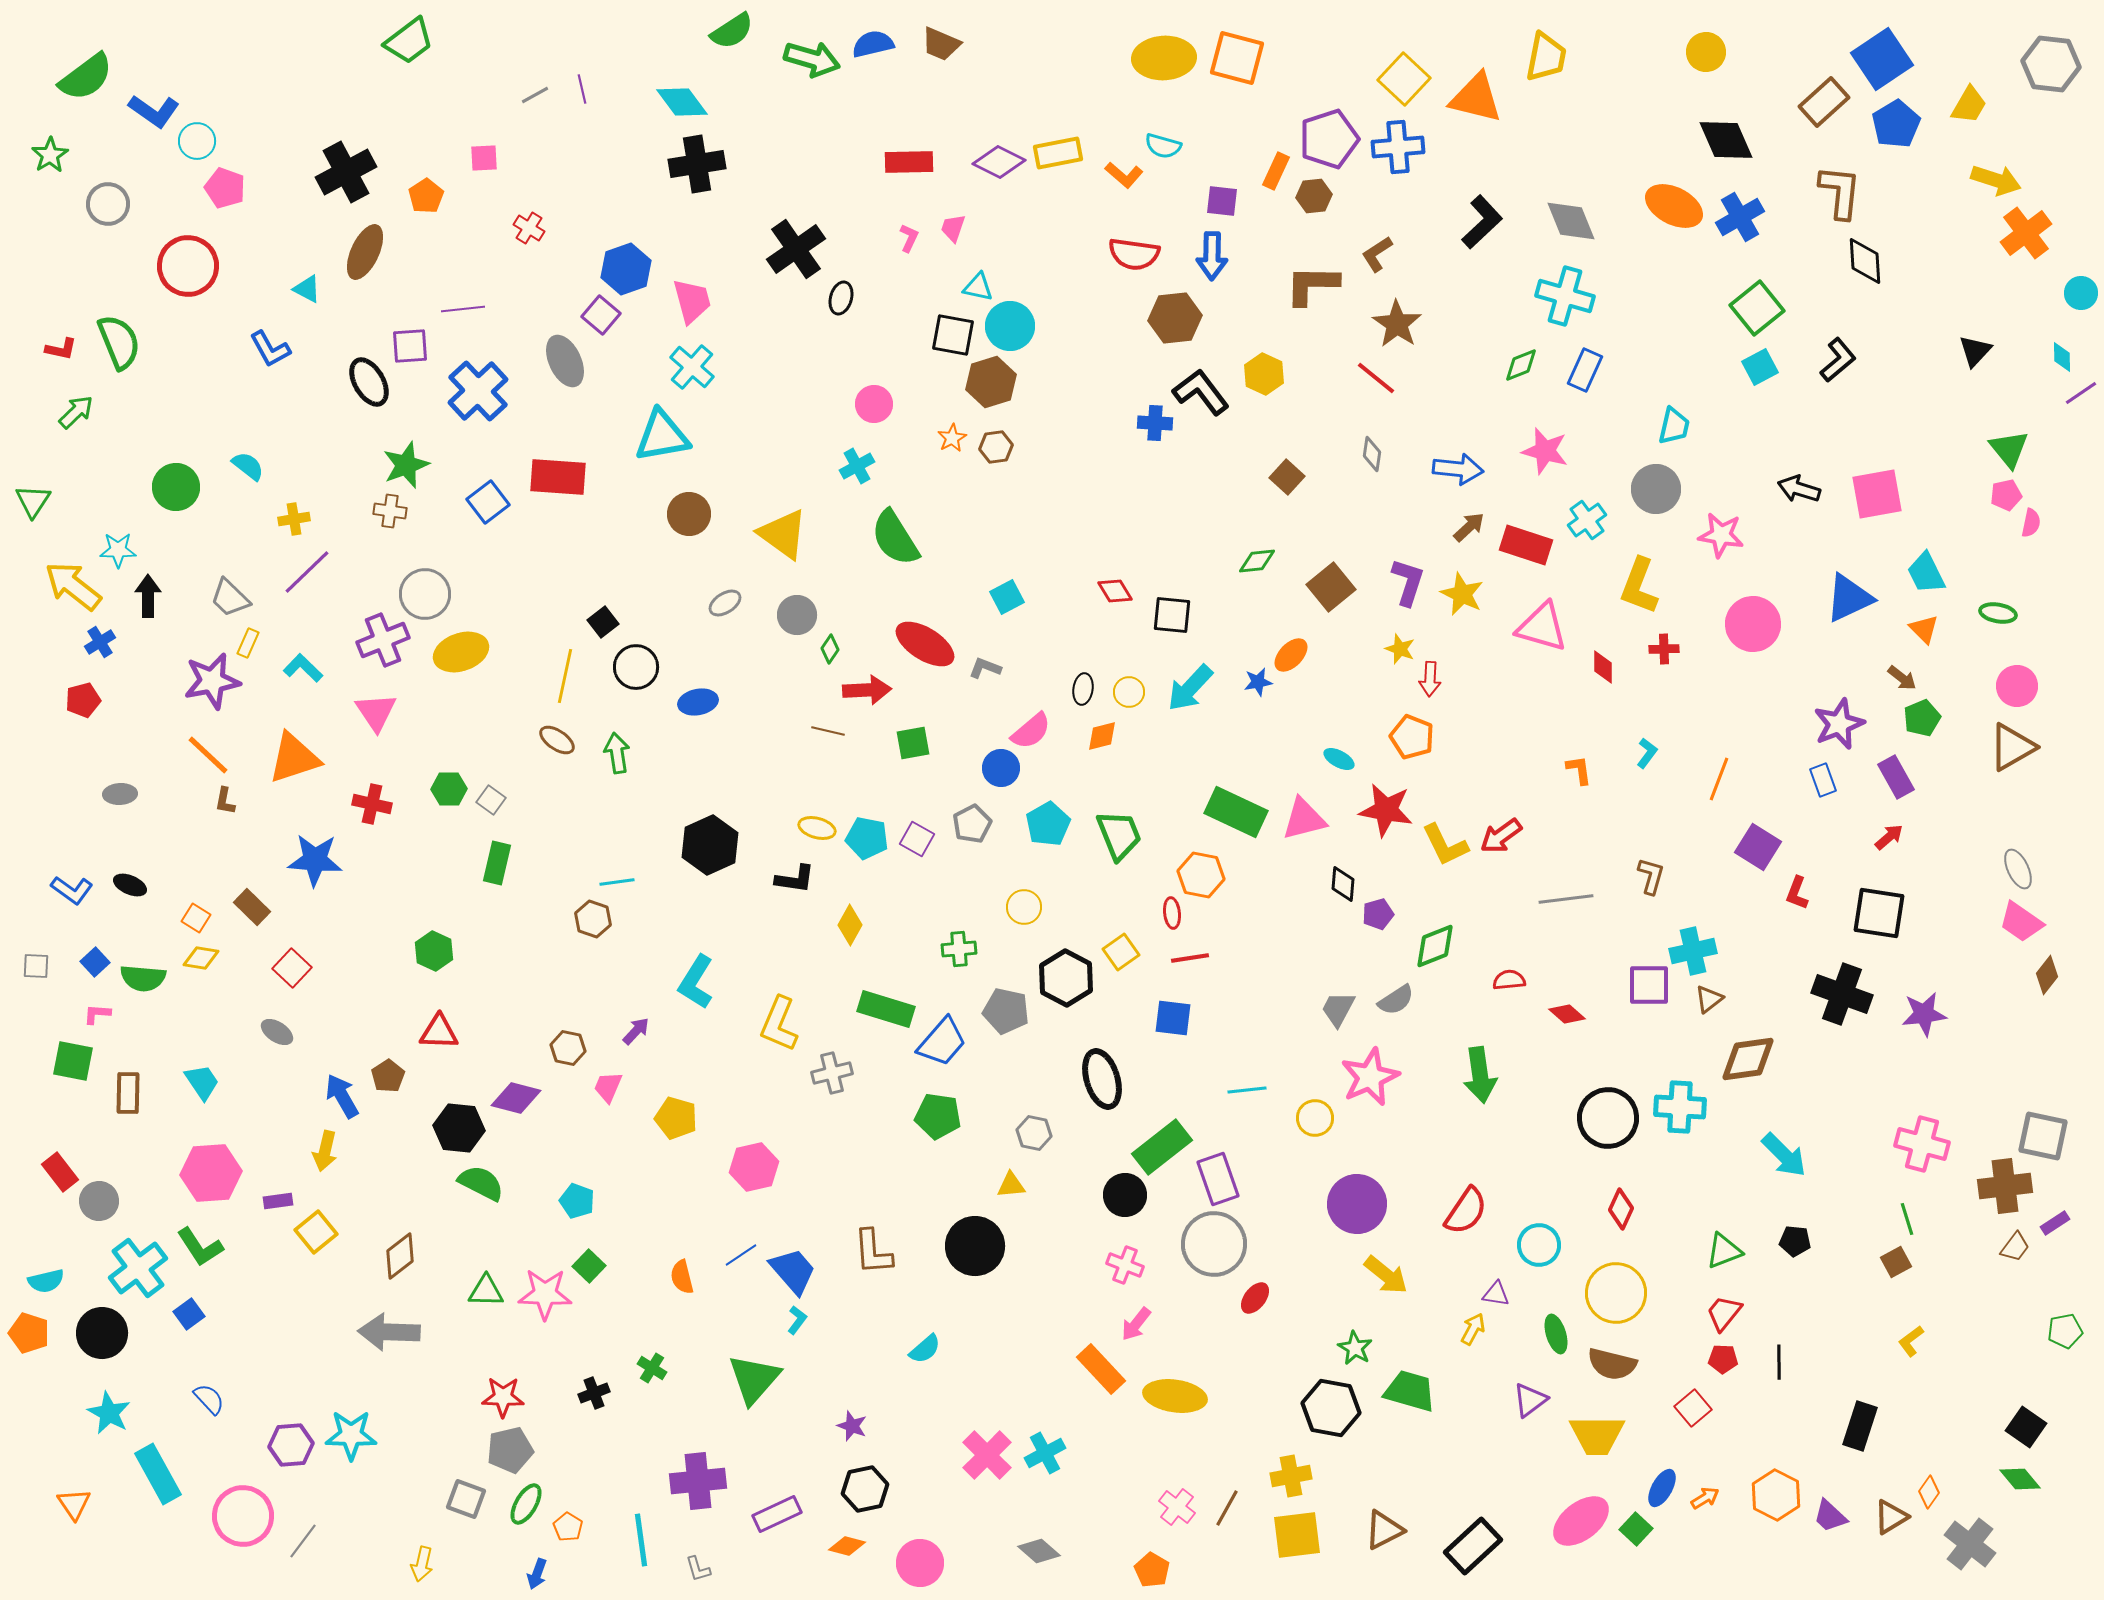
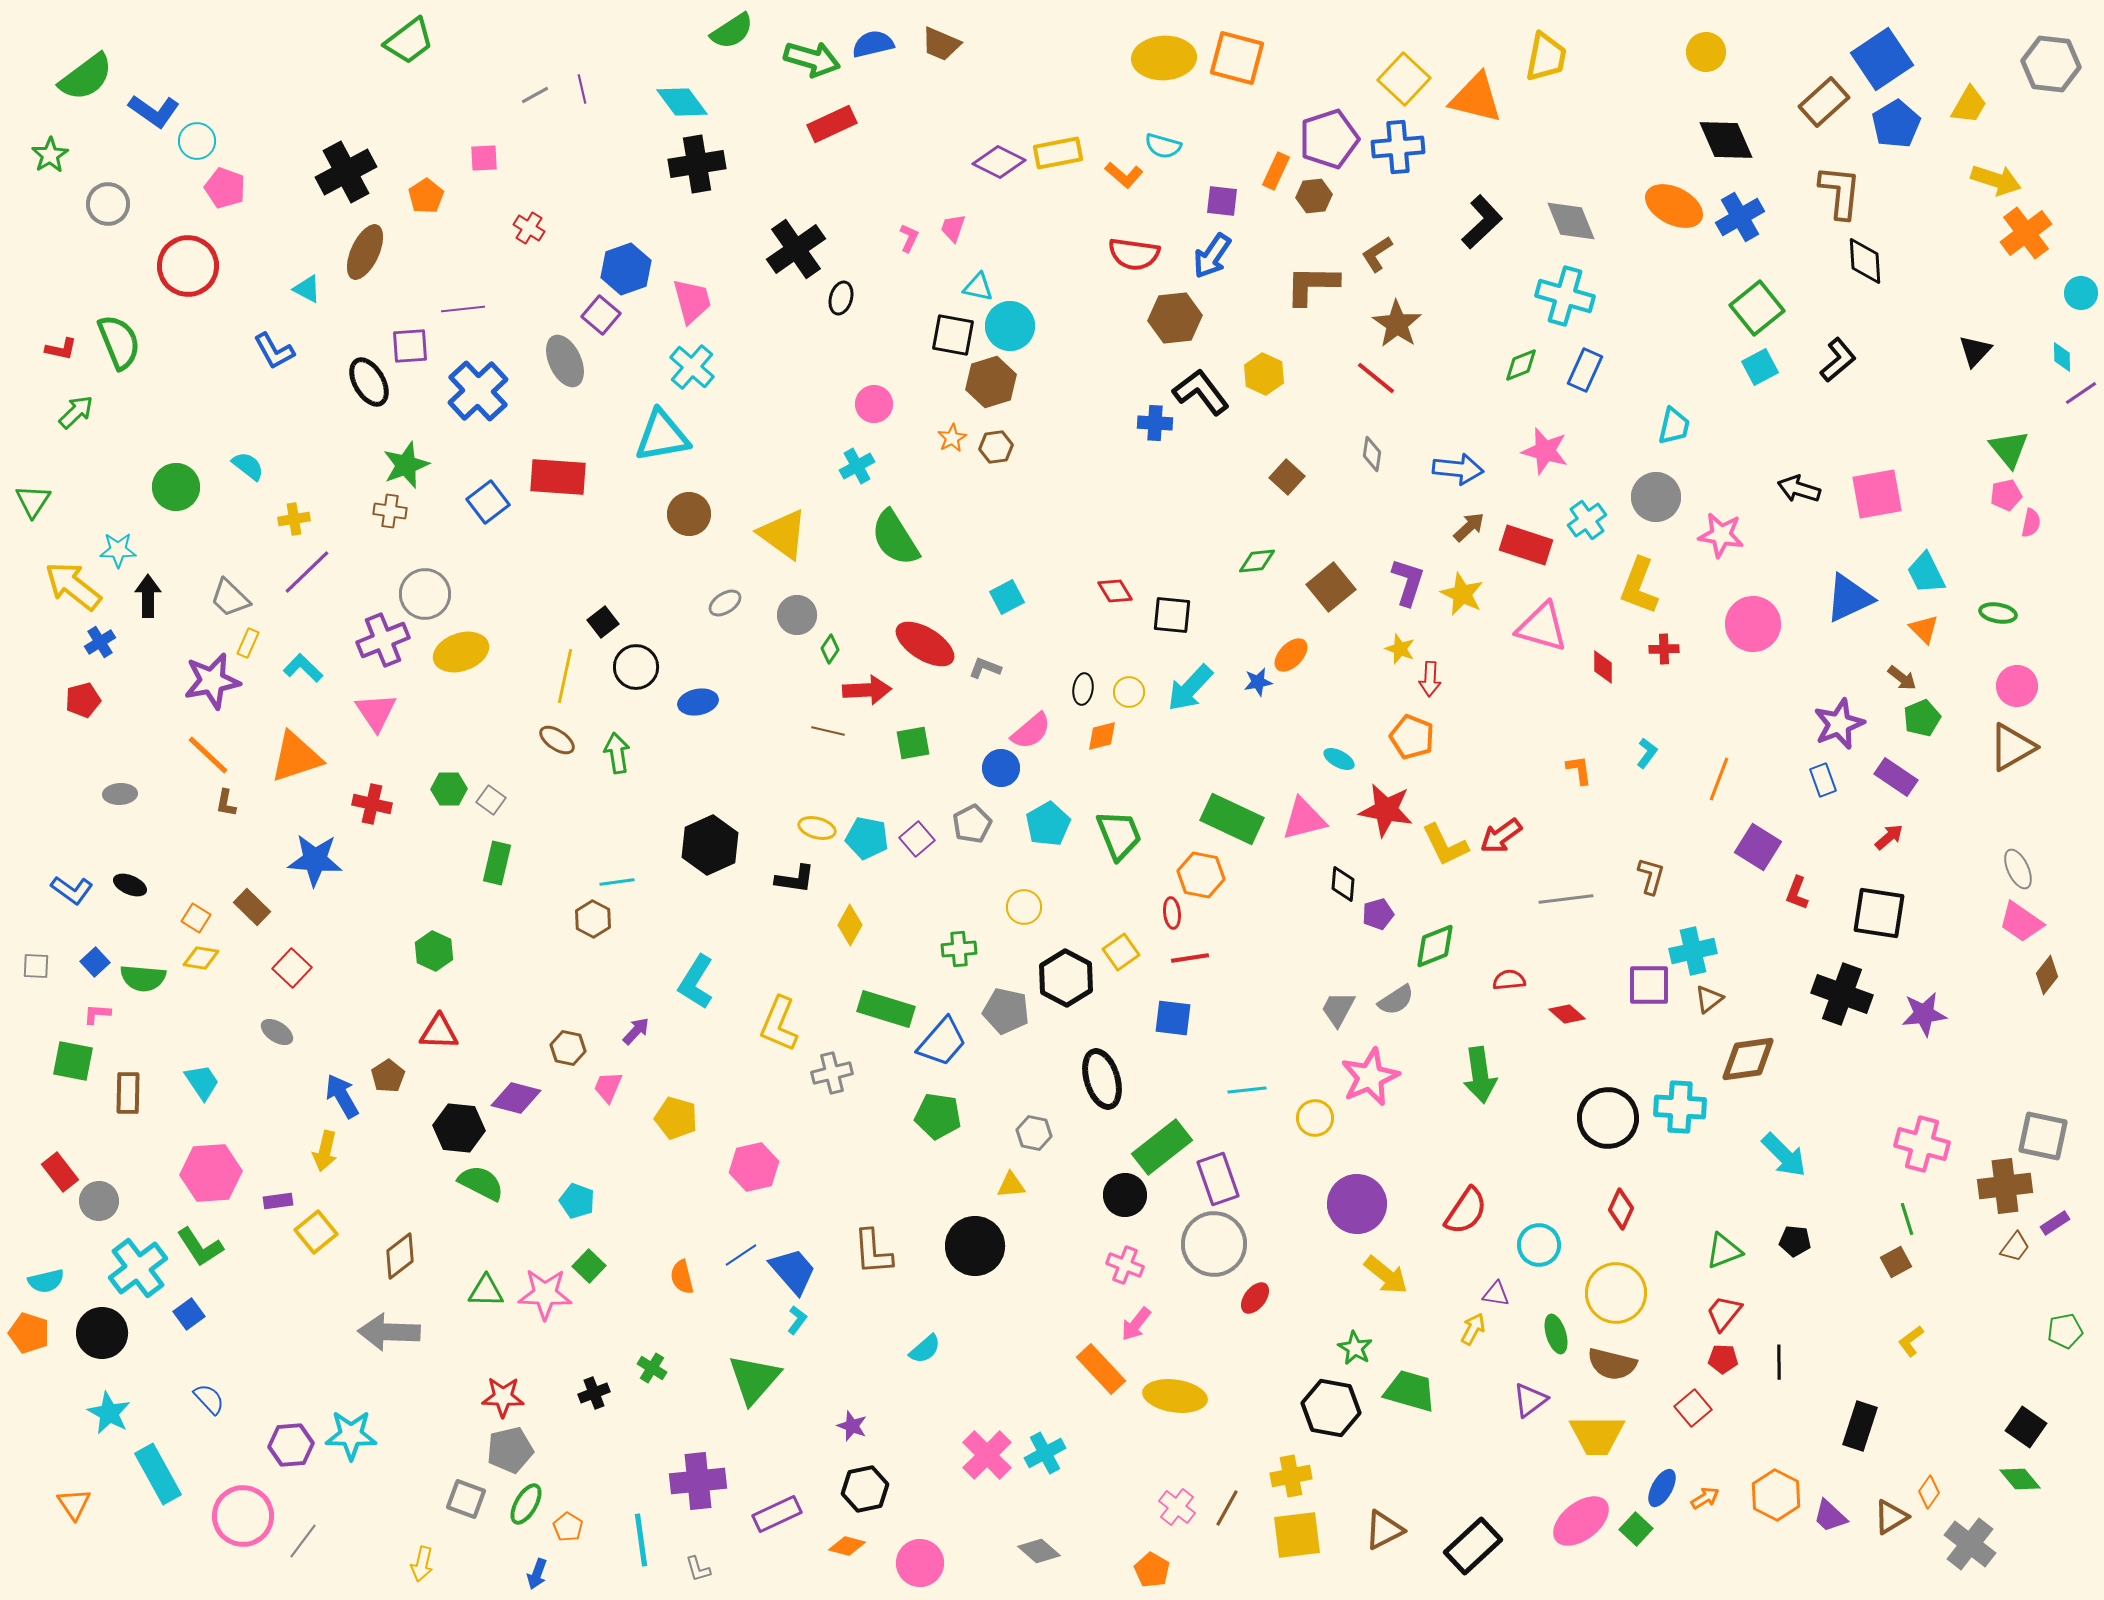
red rectangle at (909, 162): moved 77 px left, 38 px up; rotated 24 degrees counterclockwise
blue arrow at (1212, 256): rotated 33 degrees clockwise
blue L-shape at (270, 349): moved 4 px right, 2 px down
gray circle at (1656, 489): moved 8 px down
orange triangle at (294, 758): moved 2 px right, 1 px up
purple rectangle at (1896, 777): rotated 27 degrees counterclockwise
brown L-shape at (225, 801): moved 1 px right, 2 px down
green rectangle at (1236, 812): moved 4 px left, 7 px down
purple square at (917, 839): rotated 20 degrees clockwise
brown hexagon at (593, 919): rotated 9 degrees clockwise
